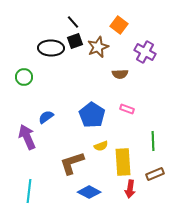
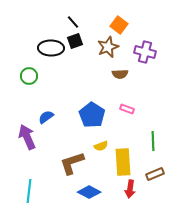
brown star: moved 10 px right
purple cross: rotated 15 degrees counterclockwise
green circle: moved 5 px right, 1 px up
